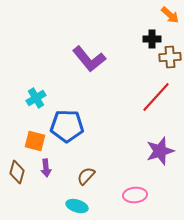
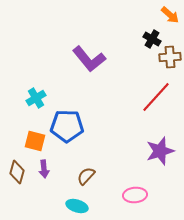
black cross: rotated 30 degrees clockwise
purple arrow: moved 2 px left, 1 px down
